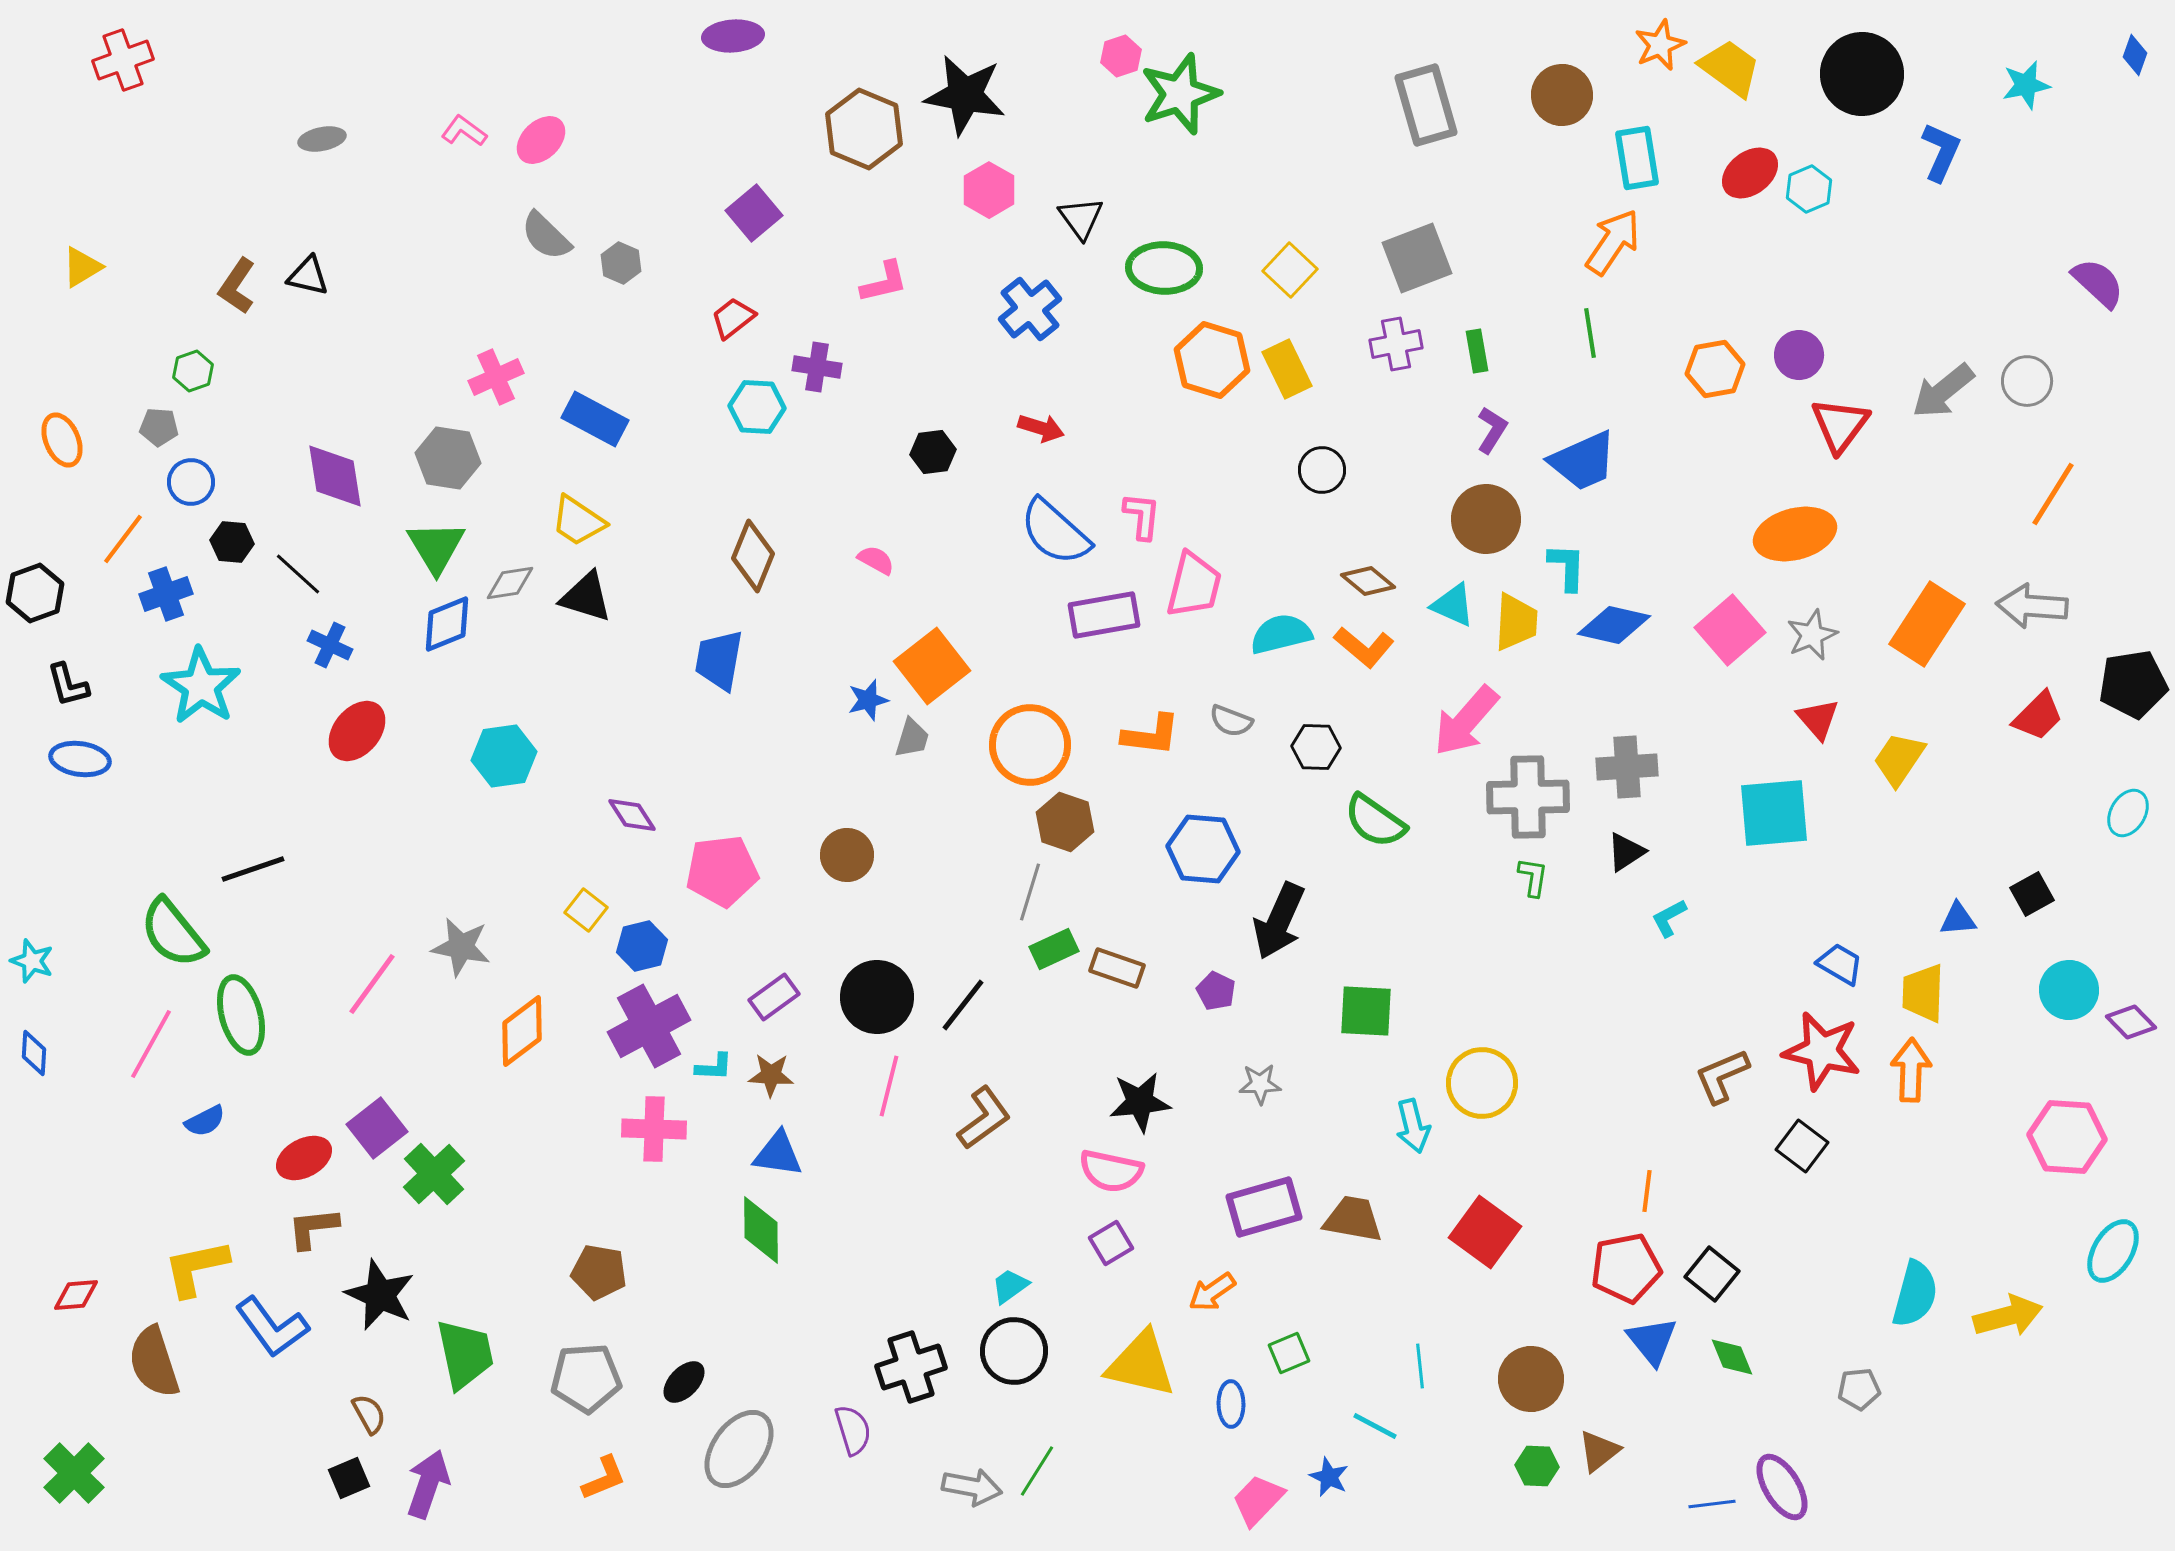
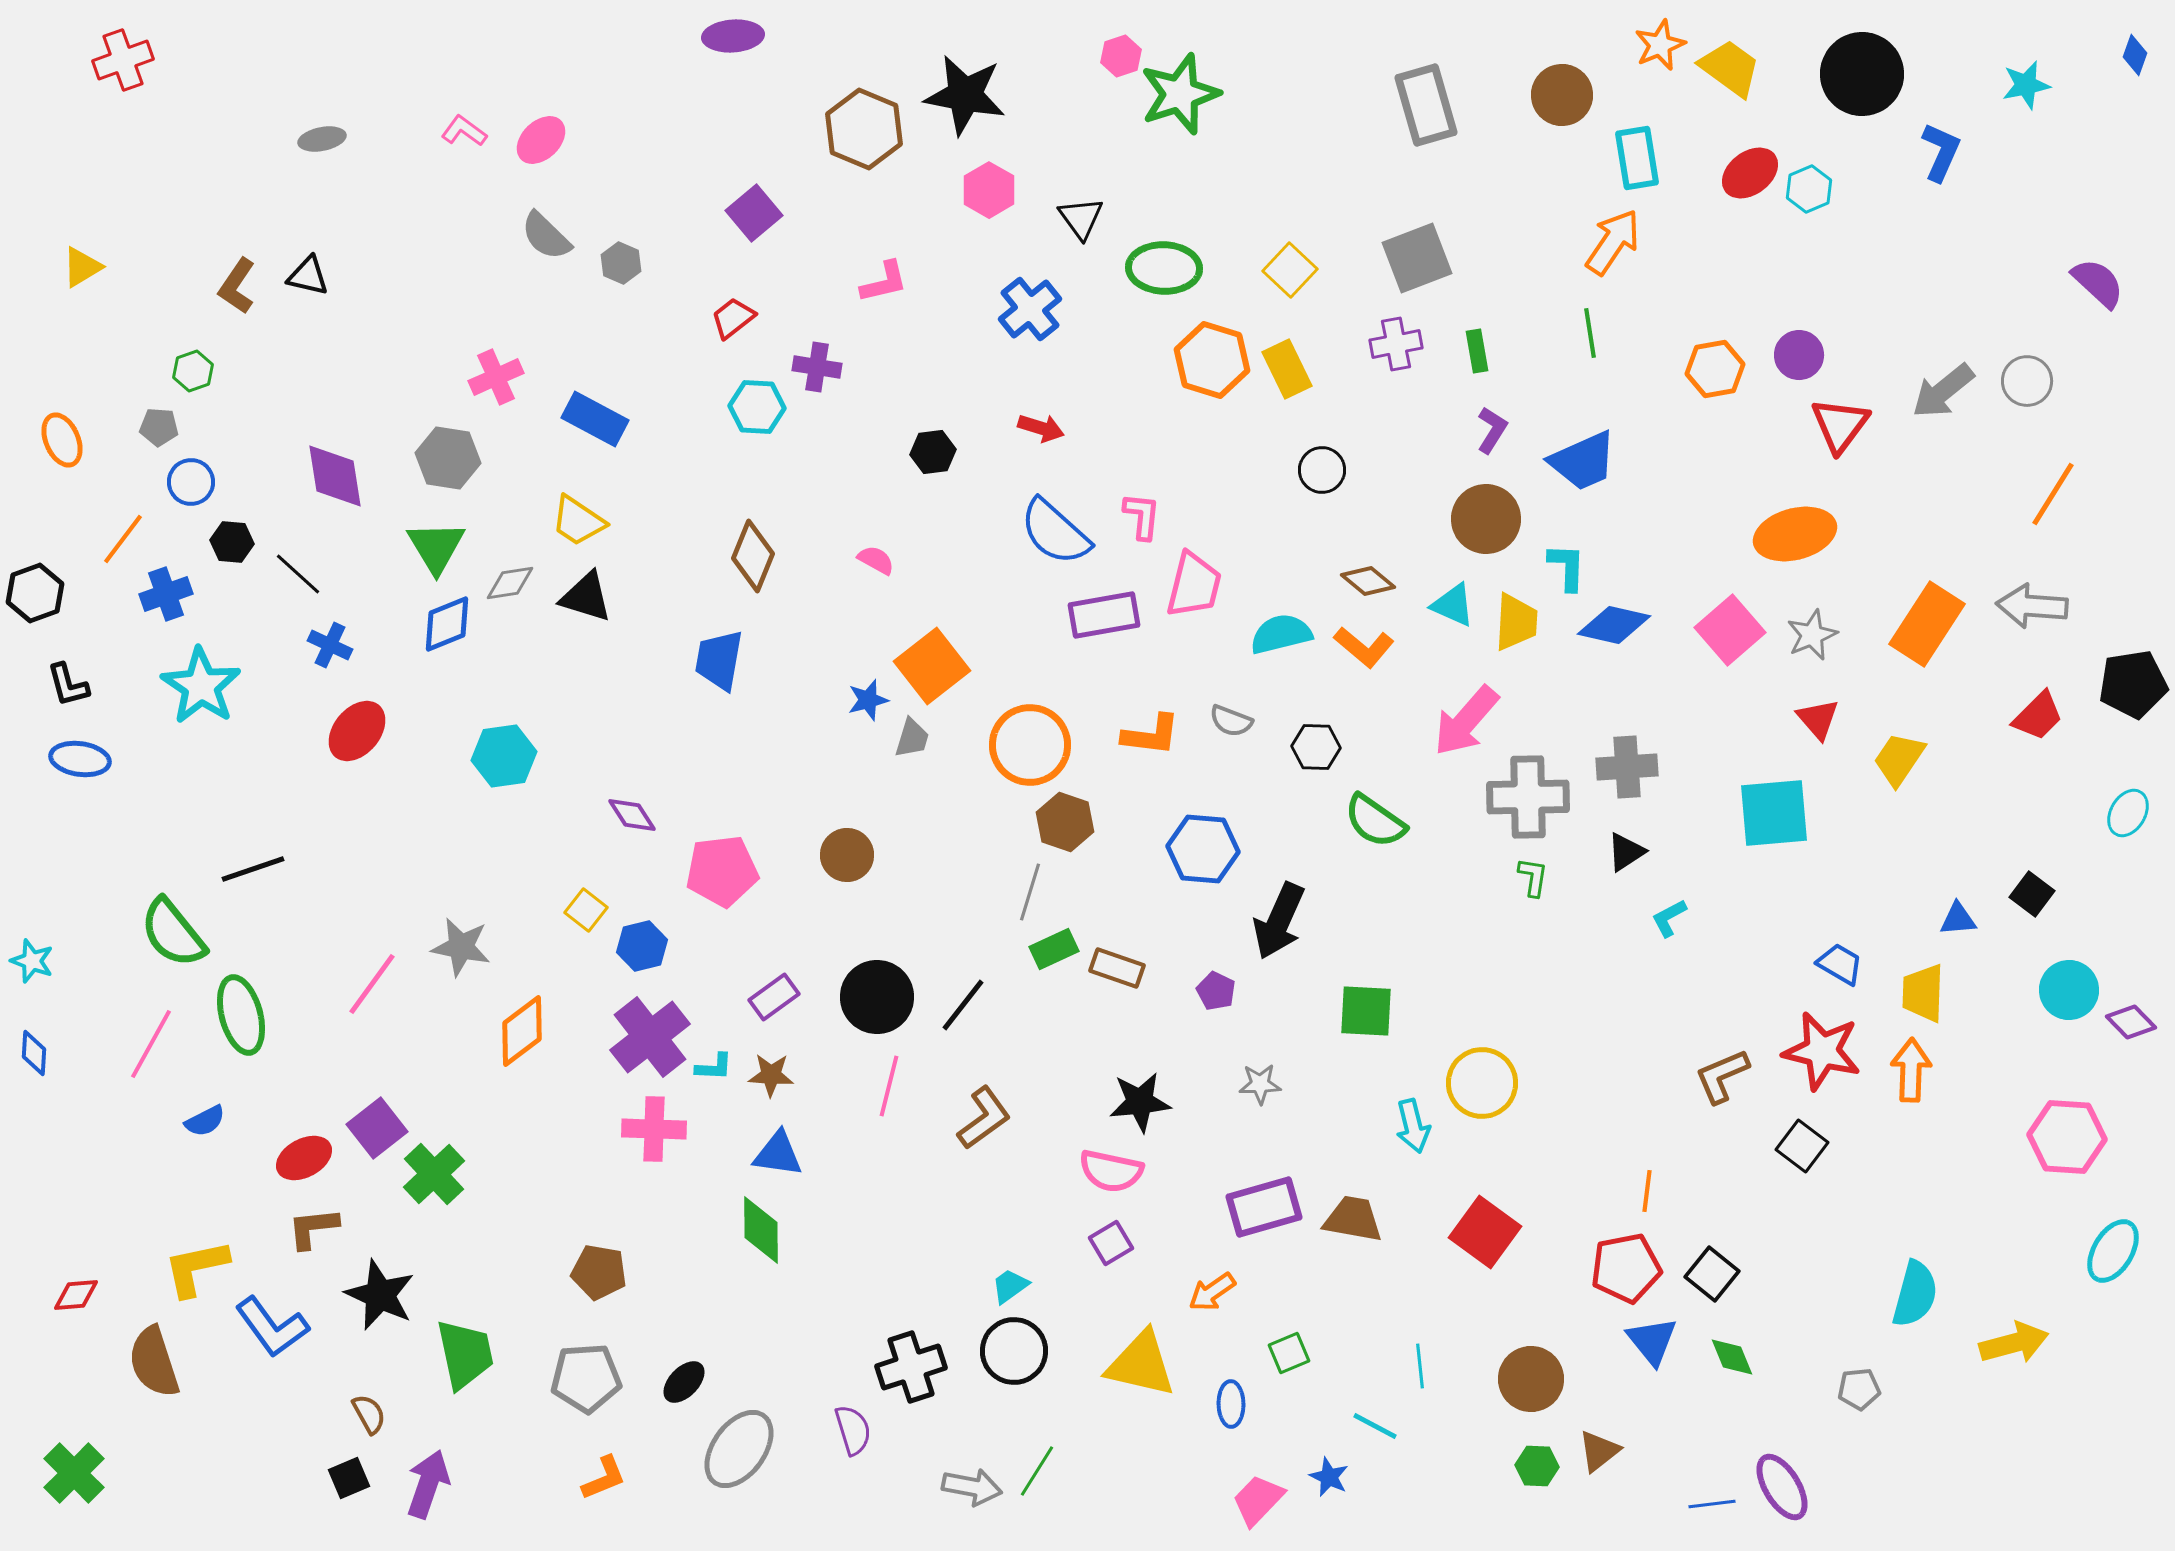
black square at (2032, 894): rotated 24 degrees counterclockwise
purple cross at (649, 1026): moved 1 px right, 11 px down; rotated 10 degrees counterclockwise
yellow arrow at (2008, 1316): moved 6 px right, 27 px down
